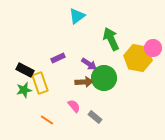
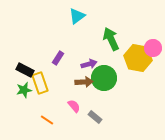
purple rectangle: rotated 32 degrees counterclockwise
purple arrow: rotated 49 degrees counterclockwise
